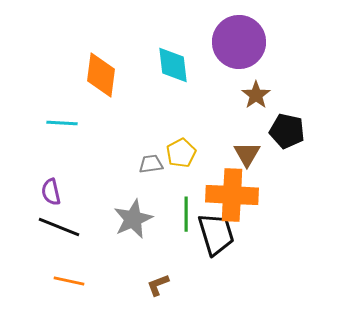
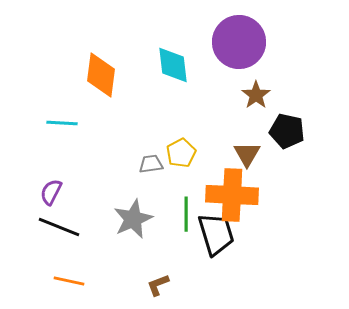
purple semicircle: rotated 40 degrees clockwise
